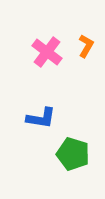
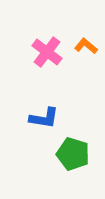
orange L-shape: rotated 80 degrees counterclockwise
blue L-shape: moved 3 px right
